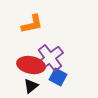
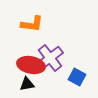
orange L-shape: rotated 20 degrees clockwise
blue square: moved 19 px right
black triangle: moved 4 px left, 2 px up; rotated 28 degrees clockwise
